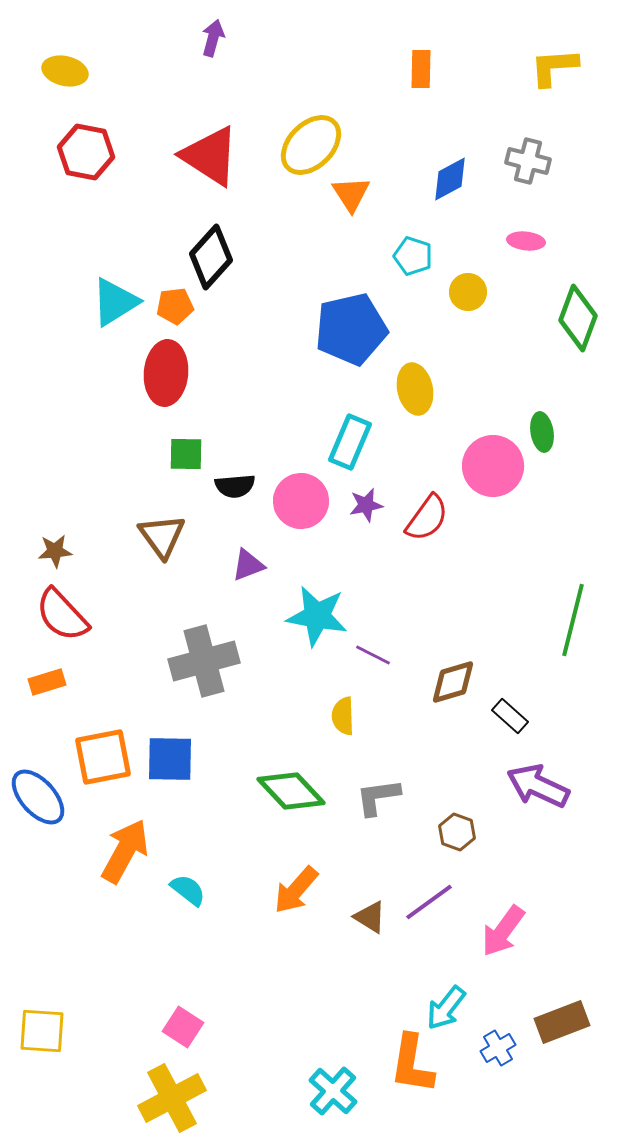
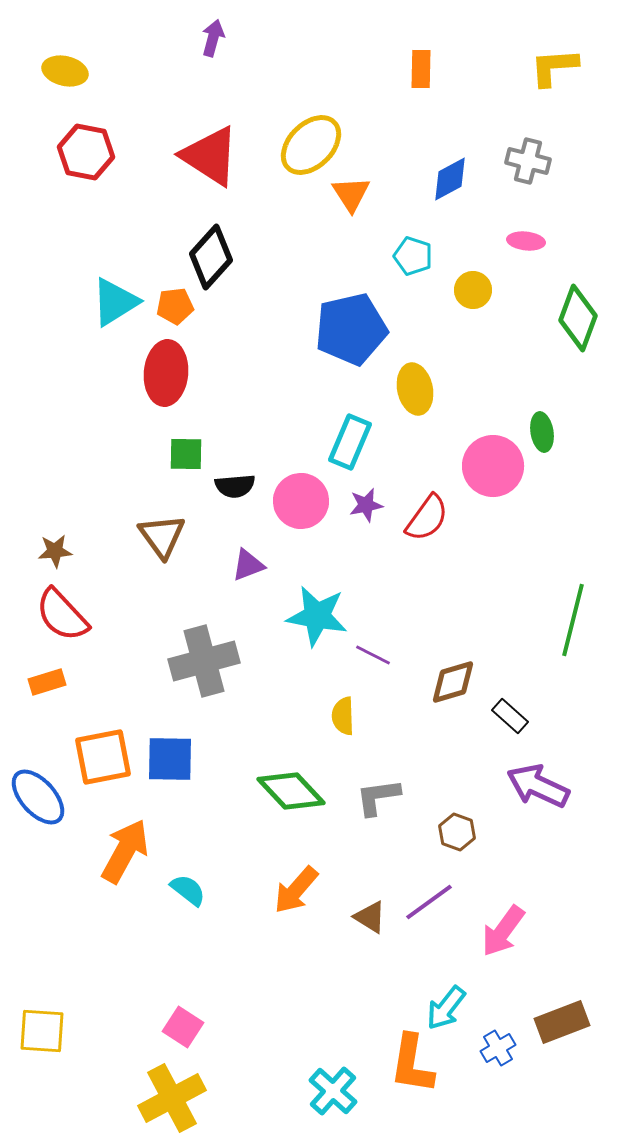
yellow circle at (468, 292): moved 5 px right, 2 px up
